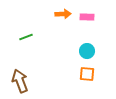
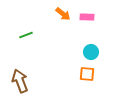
orange arrow: rotated 42 degrees clockwise
green line: moved 2 px up
cyan circle: moved 4 px right, 1 px down
